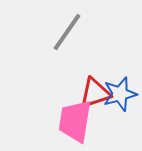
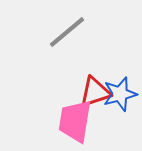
gray line: rotated 15 degrees clockwise
red triangle: moved 1 px up
